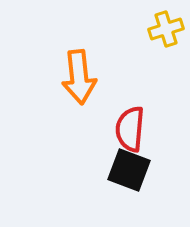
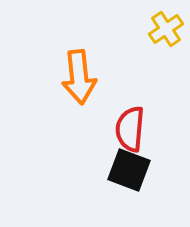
yellow cross: rotated 16 degrees counterclockwise
